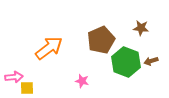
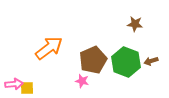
brown star: moved 6 px left, 4 px up
brown pentagon: moved 8 px left, 20 px down
pink arrow: moved 7 px down
